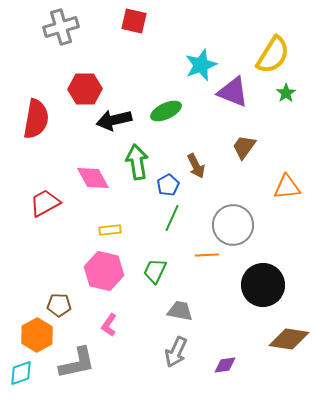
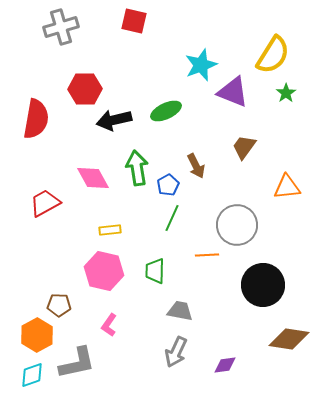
green arrow: moved 6 px down
gray circle: moved 4 px right
green trapezoid: rotated 24 degrees counterclockwise
cyan diamond: moved 11 px right, 2 px down
